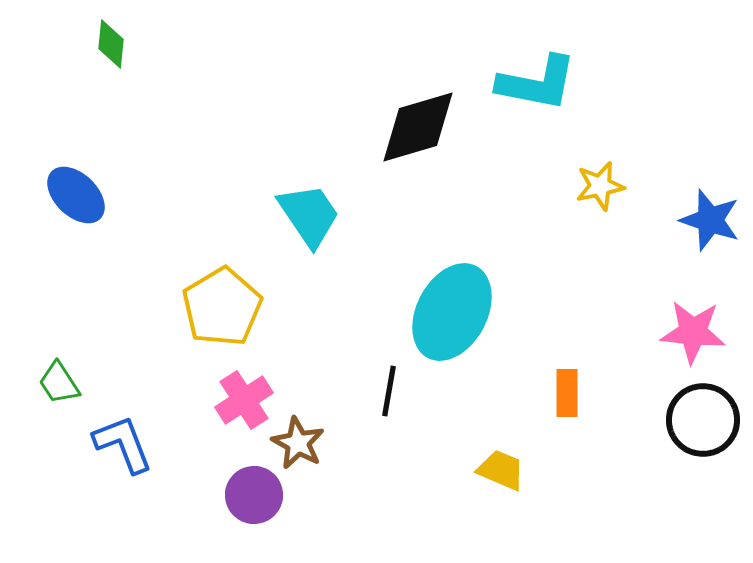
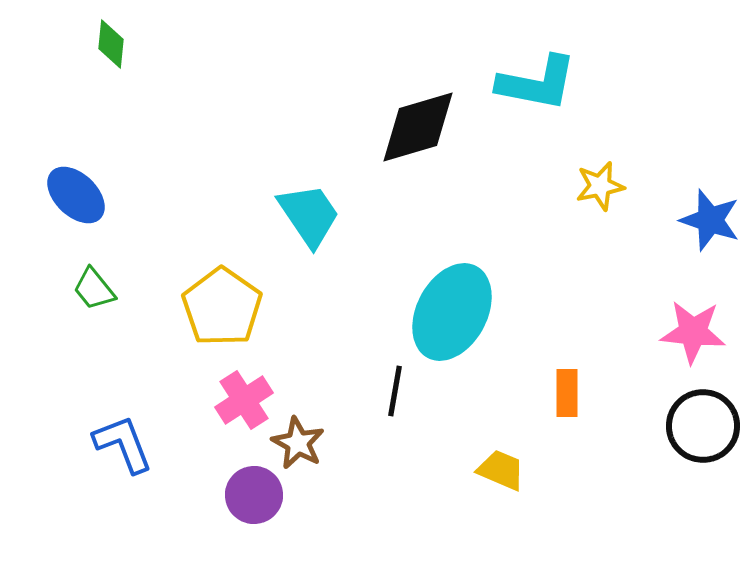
yellow pentagon: rotated 6 degrees counterclockwise
green trapezoid: moved 35 px right, 94 px up; rotated 6 degrees counterclockwise
black line: moved 6 px right
black circle: moved 6 px down
